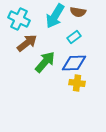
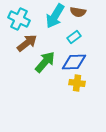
blue diamond: moved 1 px up
